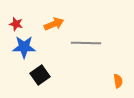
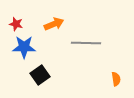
orange semicircle: moved 2 px left, 2 px up
